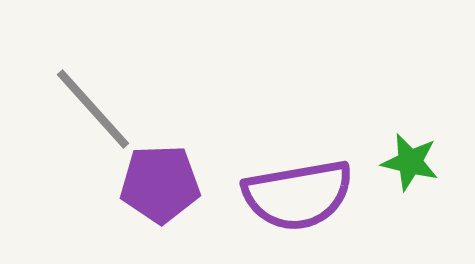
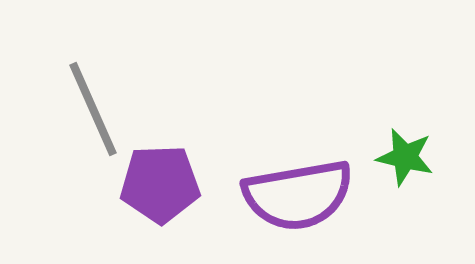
gray line: rotated 18 degrees clockwise
green star: moved 5 px left, 5 px up
